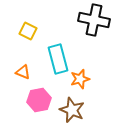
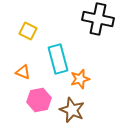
black cross: moved 4 px right, 1 px up
